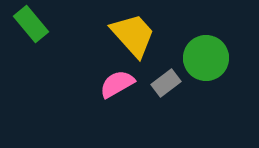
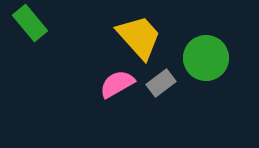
green rectangle: moved 1 px left, 1 px up
yellow trapezoid: moved 6 px right, 2 px down
gray rectangle: moved 5 px left
